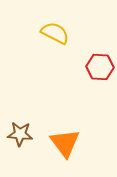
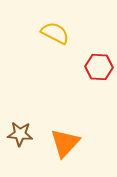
red hexagon: moved 1 px left
orange triangle: rotated 20 degrees clockwise
